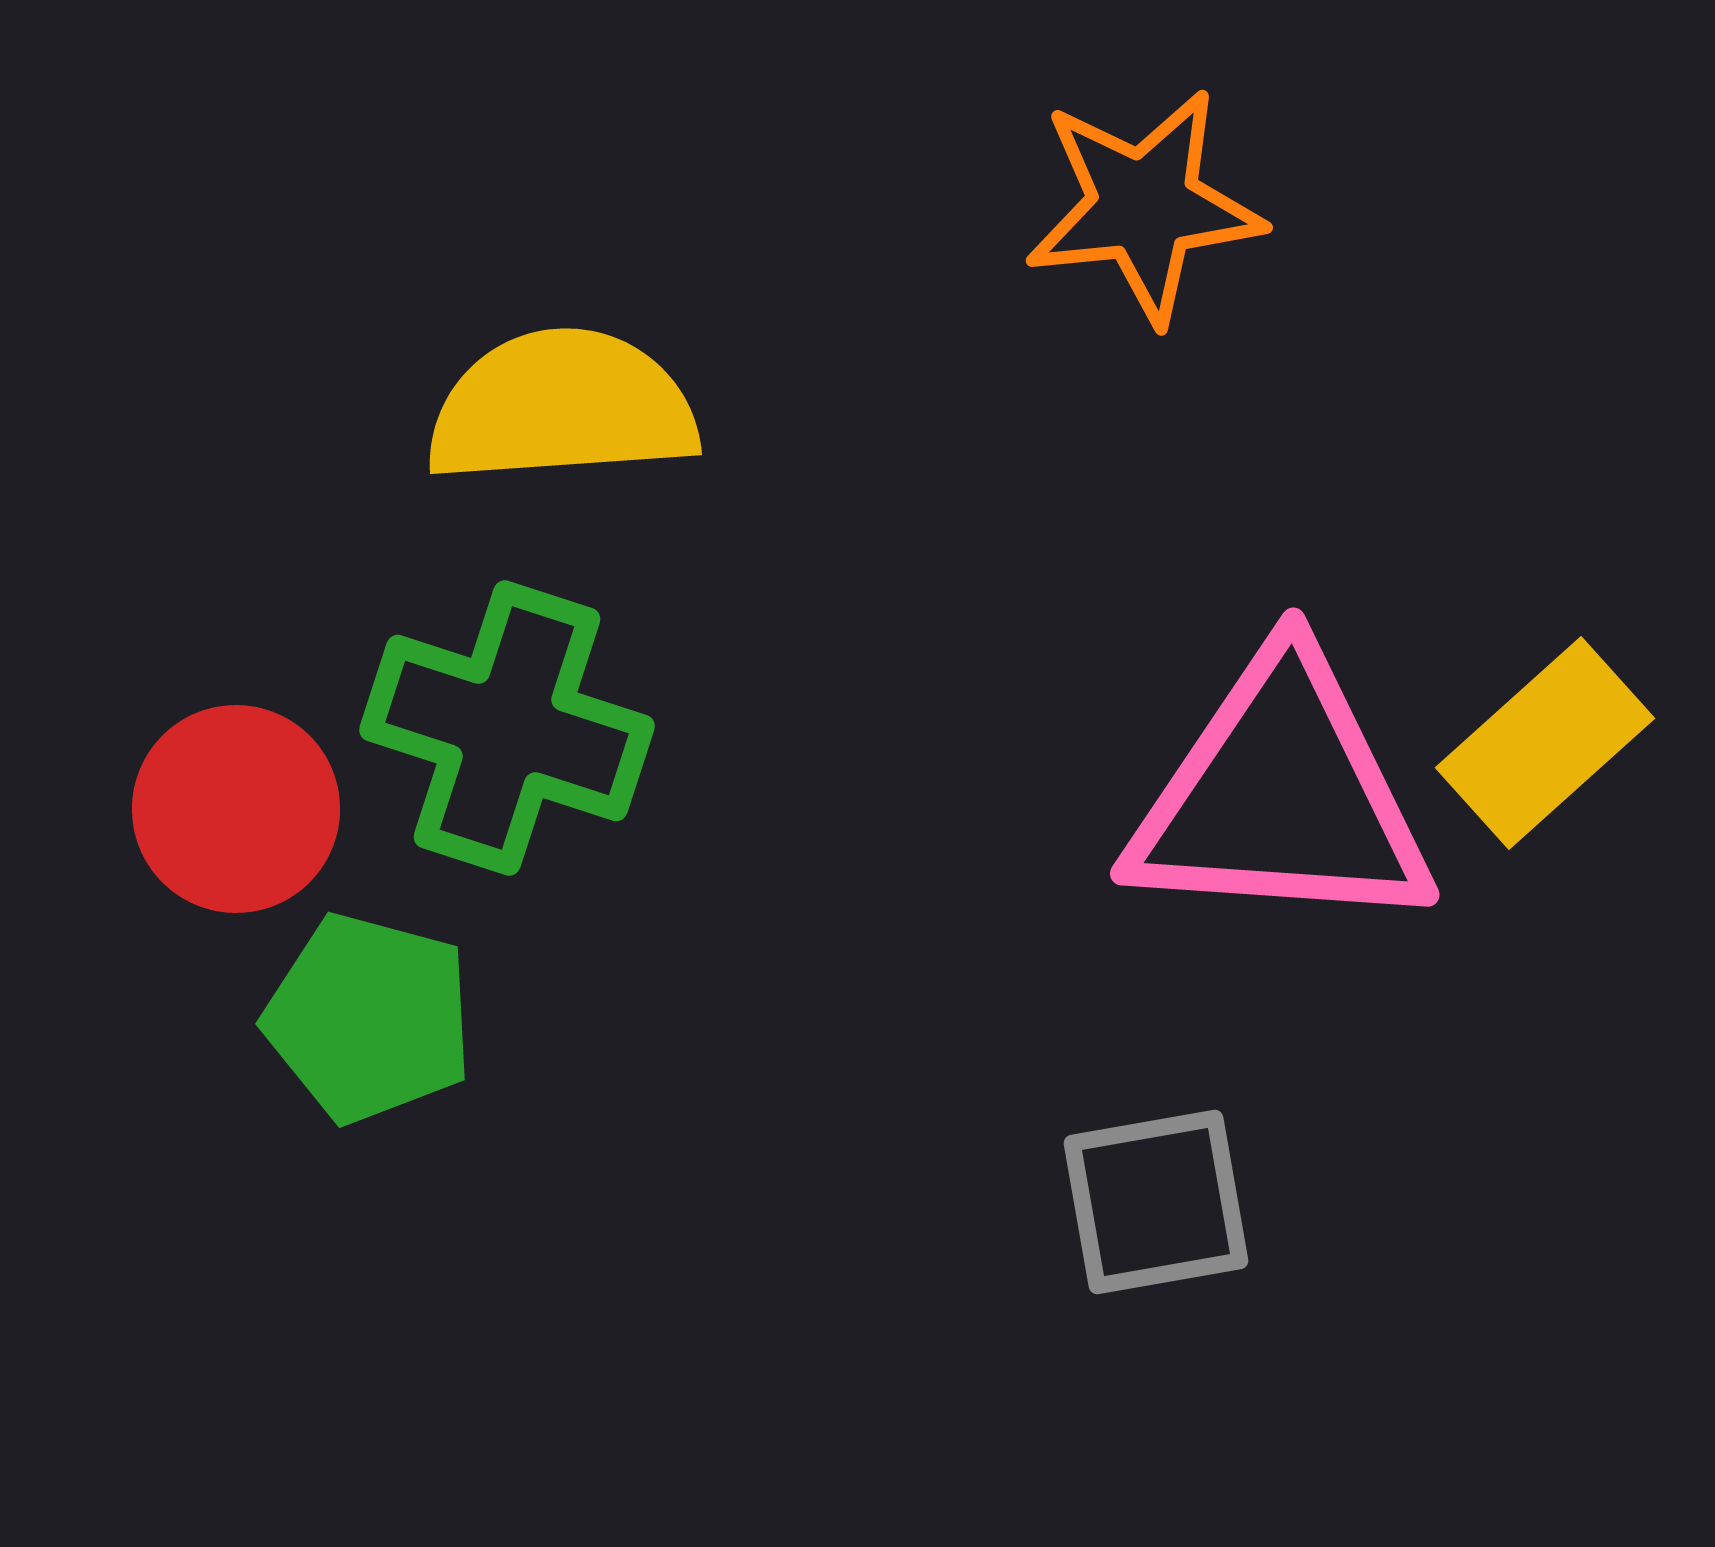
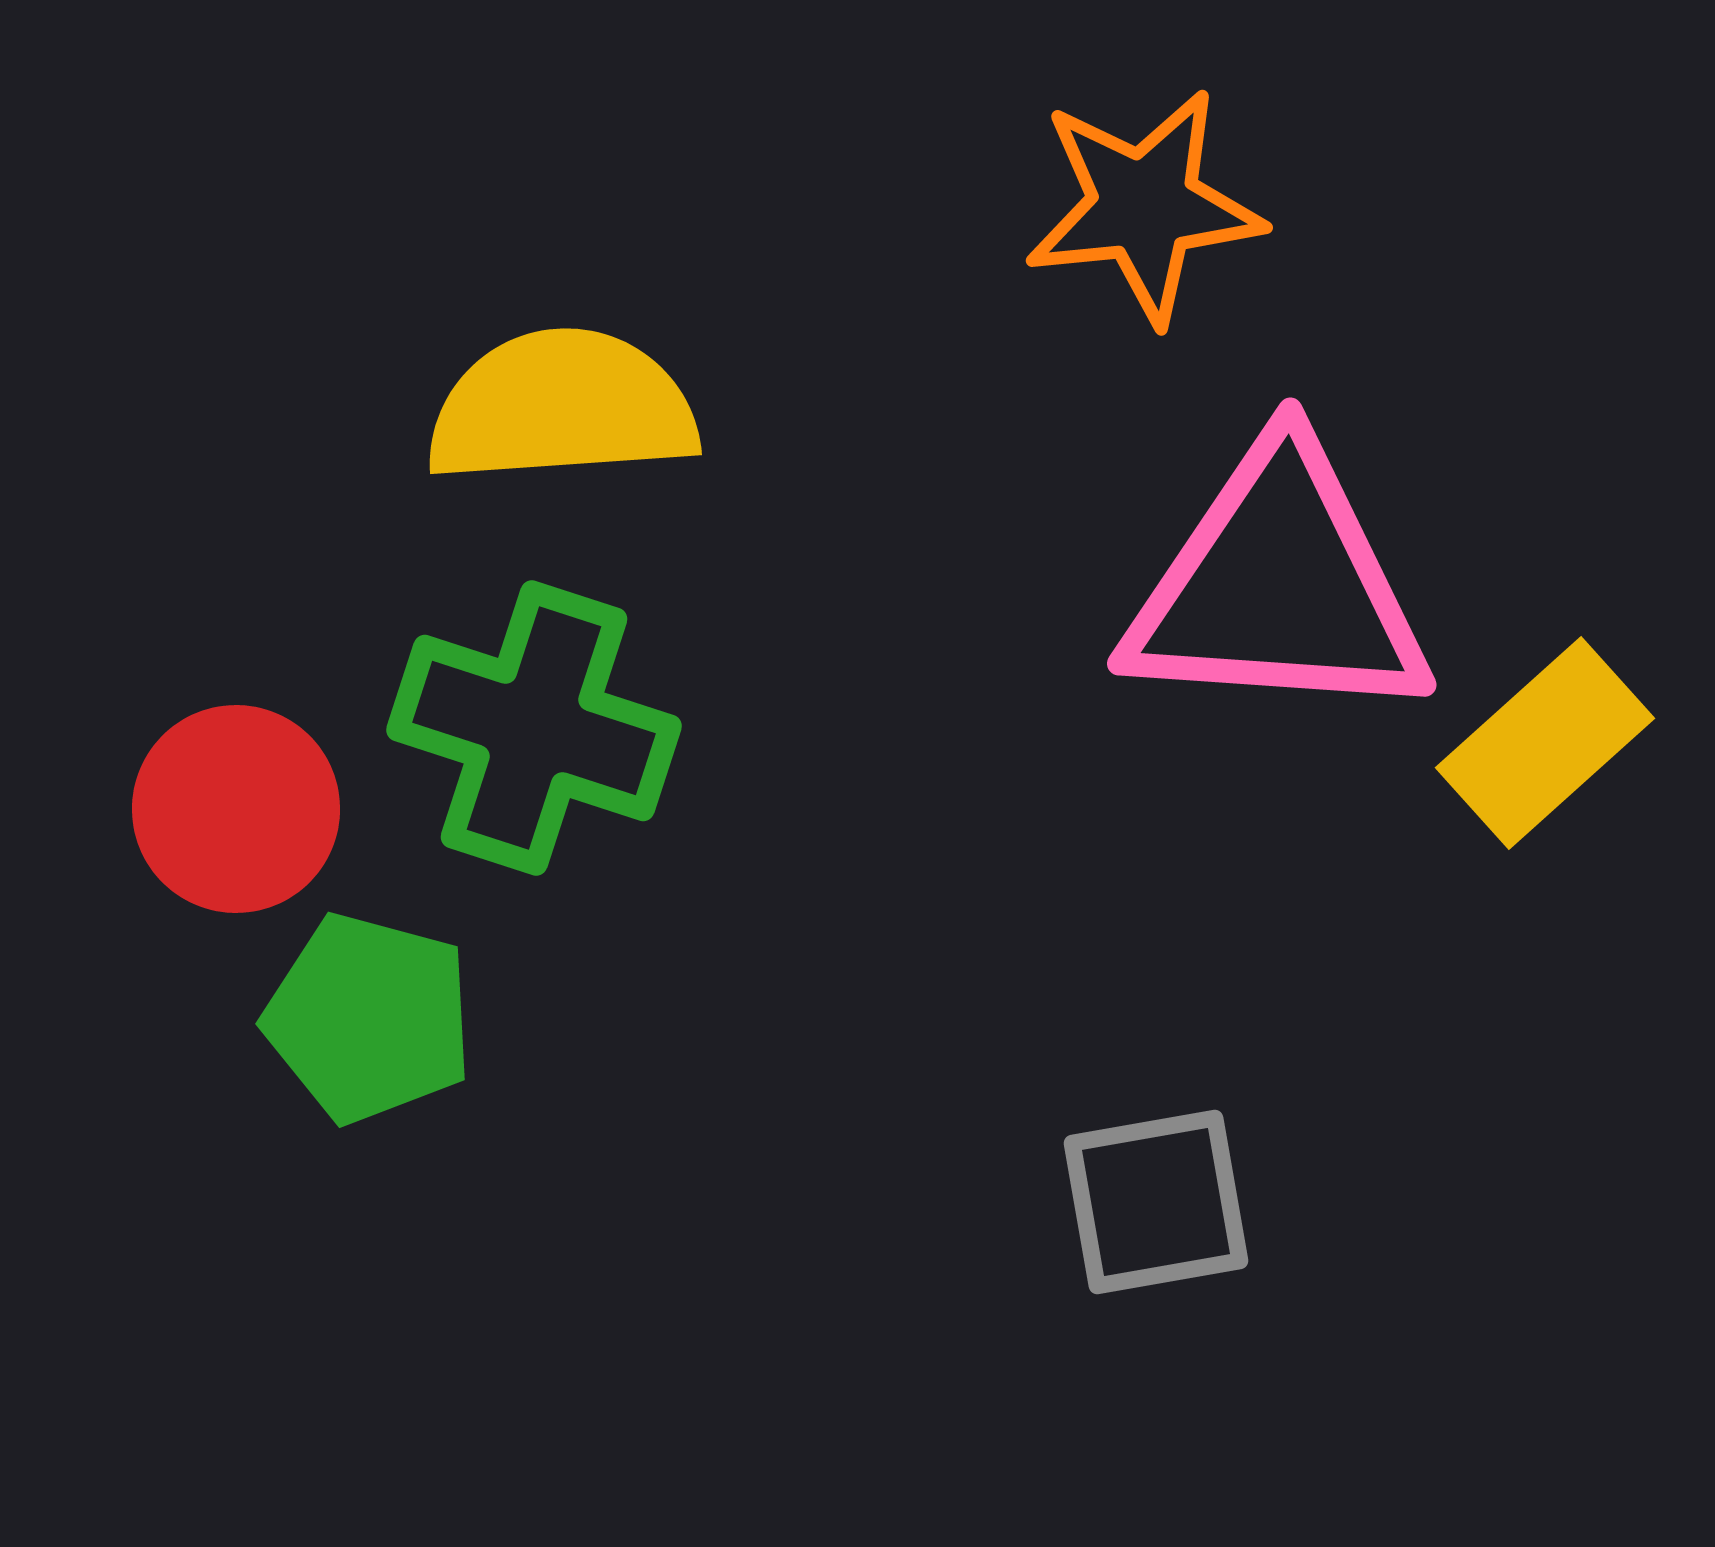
green cross: moved 27 px right
pink triangle: moved 3 px left, 210 px up
